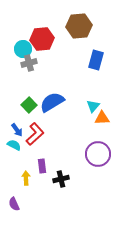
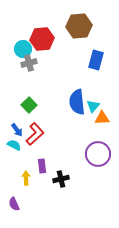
blue semicircle: moved 25 px right; rotated 65 degrees counterclockwise
